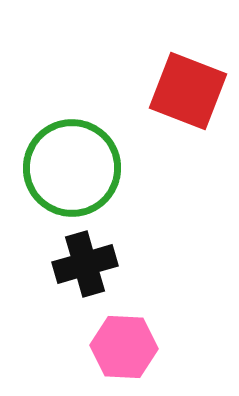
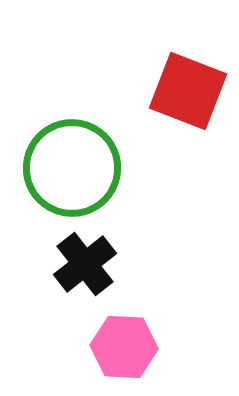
black cross: rotated 22 degrees counterclockwise
